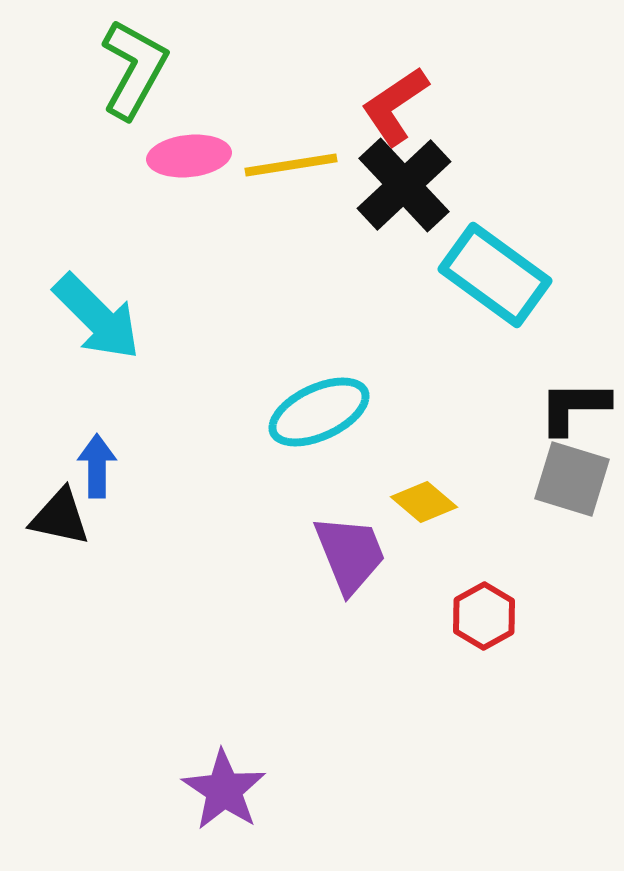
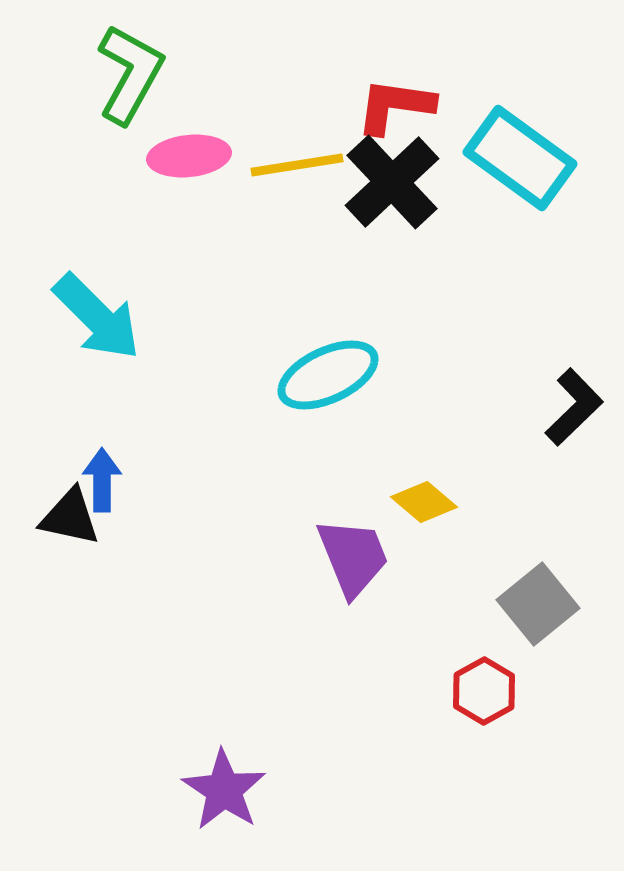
green L-shape: moved 4 px left, 5 px down
red L-shape: rotated 42 degrees clockwise
yellow line: moved 6 px right
black cross: moved 12 px left, 3 px up
cyan rectangle: moved 25 px right, 117 px up
black L-shape: rotated 136 degrees clockwise
cyan ellipse: moved 9 px right, 37 px up
blue arrow: moved 5 px right, 14 px down
gray square: moved 34 px left, 125 px down; rotated 34 degrees clockwise
black triangle: moved 10 px right
purple trapezoid: moved 3 px right, 3 px down
red hexagon: moved 75 px down
